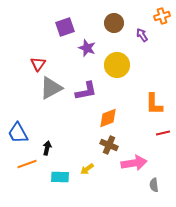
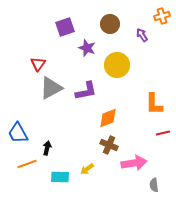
brown circle: moved 4 px left, 1 px down
